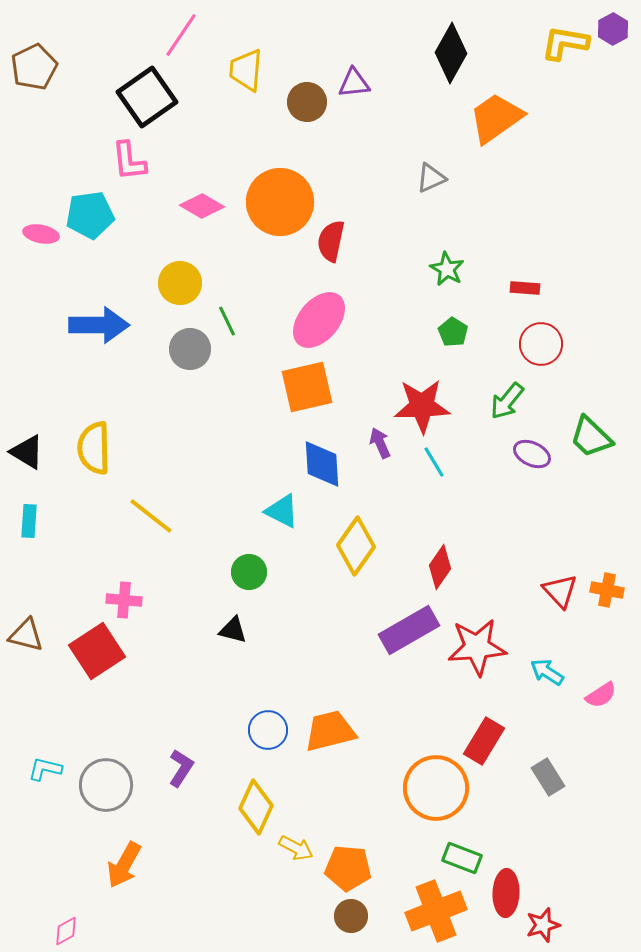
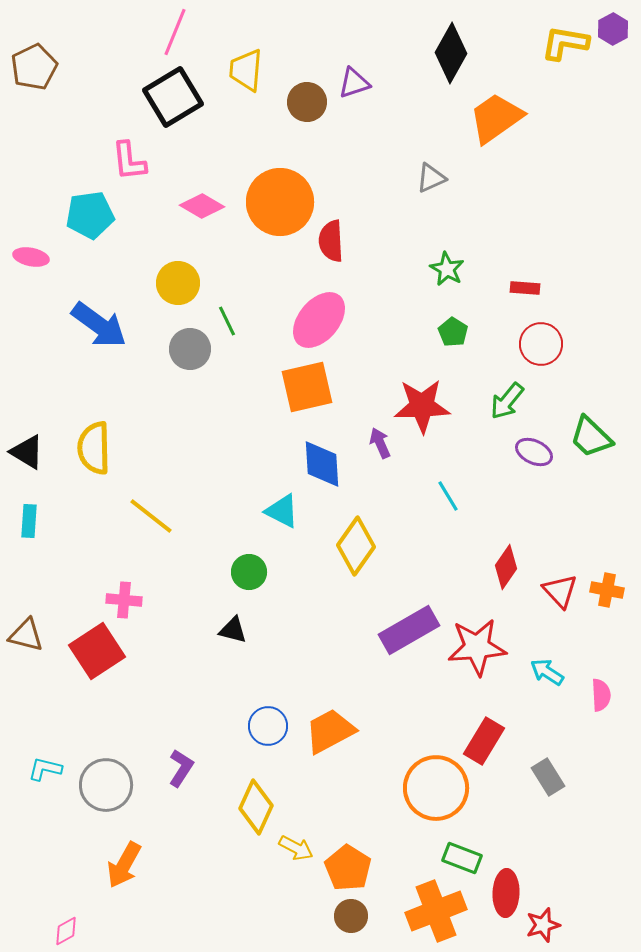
pink line at (181, 35): moved 6 px left, 3 px up; rotated 12 degrees counterclockwise
purple triangle at (354, 83): rotated 12 degrees counterclockwise
black square at (147, 97): moved 26 px right; rotated 4 degrees clockwise
pink ellipse at (41, 234): moved 10 px left, 23 px down
red semicircle at (331, 241): rotated 15 degrees counterclockwise
yellow circle at (180, 283): moved 2 px left
blue arrow at (99, 325): rotated 36 degrees clockwise
purple ellipse at (532, 454): moved 2 px right, 2 px up
cyan line at (434, 462): moved 14 px right, 34 px down
red diamond at (440, 567): moved 66 px right
pink semicircle at (601, 695): rotated 60 degrees counterclockwise
blue circle at (268, 730): moved 4 px up
orange trapezoid at (330, 731): rotated 14 degrees counterclockwise
orange pentagon at (348, 868): rotated 27 degrees clockwise
